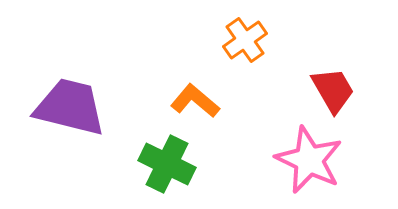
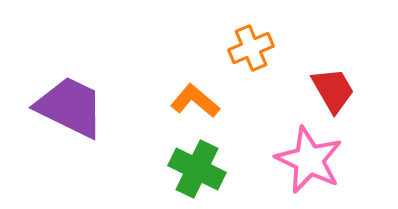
orange cross: moved 6 px right, 8 px down; rotated 12 degrees clockwise
purple trapezoid: rotated 12 degrees clockwise
green cross: moved 30 px right, 5 px down
